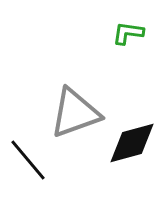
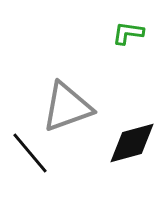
gray triangle: moved 8 px left, 6 px up
black line: moved 2 px right, 7 px up
